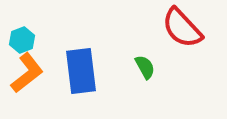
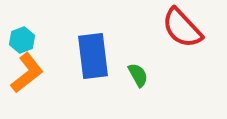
green semicircle: moved 7 px left, 8 px down
blue rectangle: moved 12 px right, 15 px up
